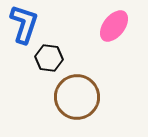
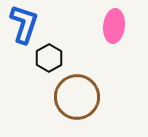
pink ellipse: rotated 32 degrees counterclockwise
black hexagon: rotated 24 degrees clockwise
